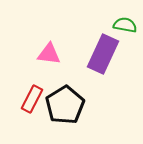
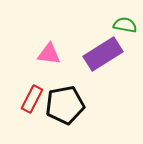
purple rectangle: rotated 33 degrees clockwise
black pentagon: rotated 21 degrees clockwise
